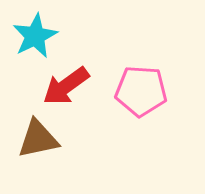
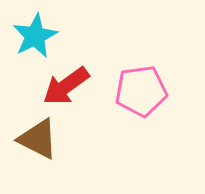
pink pentagon: rotated 12 degrees counterclockwise
brown triangle: rotated 39 degrees clockwise
